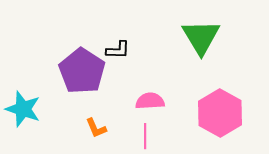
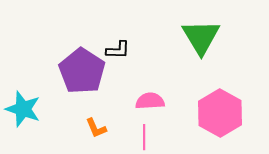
pink line: moved 1 px left, 1 px down
